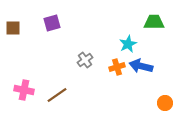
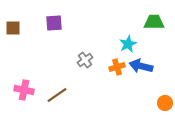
purple square: moved 2 px right; rotated 12 degrees clockwise
